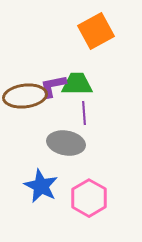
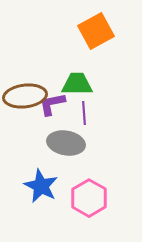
purple L-shape: moved 1 px left, 18 px down
